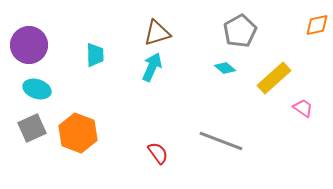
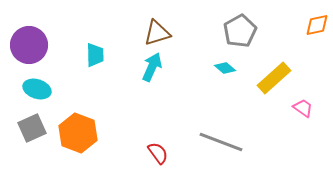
gray line: moved 1 px down
